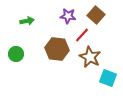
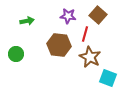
brown square: moved 2 px right
red line: moved 3 px right, 1 px up; rotated 28 degrees counterclockwise
brown hexagon: moved 2 px right, 4 px up
